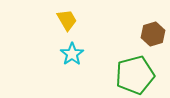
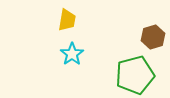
yellow trapezoid: rotated 40 degrees clockwise
brown hexagon: moved 3 px down
